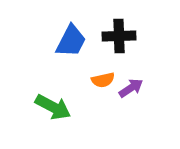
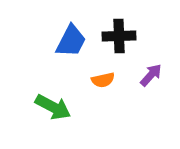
purple arrow: moved 20 px right, 13 px up; rotated 15 degrees counterclockwise
